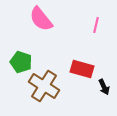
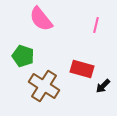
green pentagon: moved 2 px right, 6 px up
black arrow: moved 1 px left, 1 px up; rotated 70 degrees clockwise
